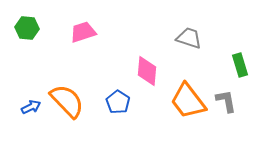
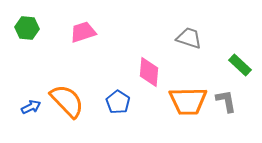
green rectangle: rotated 30 degrees counterclockwise
pink diamond: moved 2 px right, 1 px down
orange trapezoid: rotated 54 degrees counterclockwise
